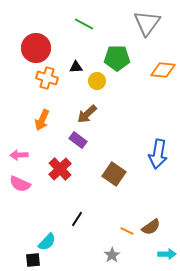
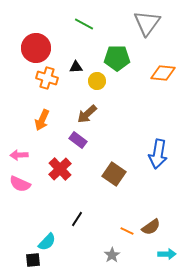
orange diamond: moved 3 px down
